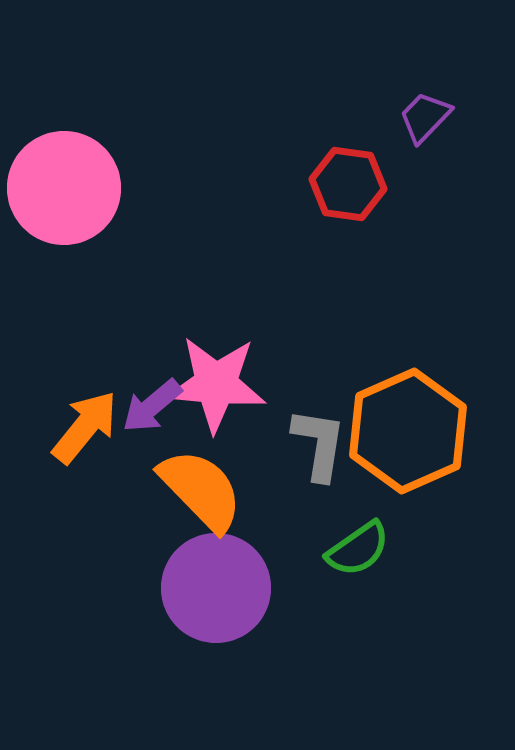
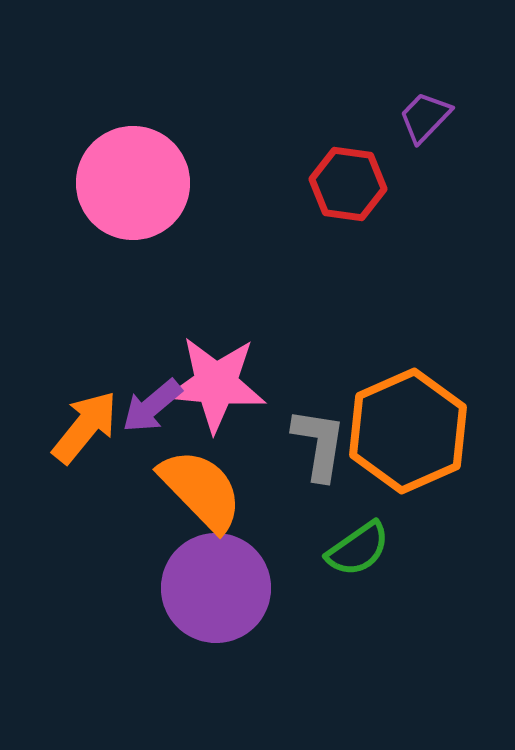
pink circle: moved 69 px right, 5 px up
